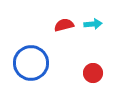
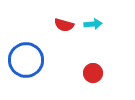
red semicircle: rotated 150 degrees counterclockwise
blue circle: moved 5 px left, 3 px up
